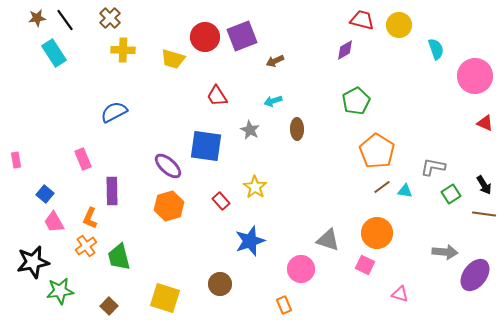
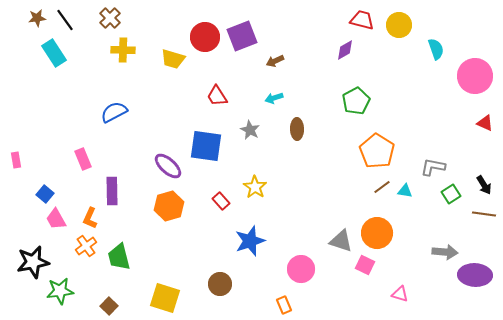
cyan arrow at (273, 101): moved 1 px right, 3 px up
pink trapezoid at (54, 222): moved 2 px right, 3 px up
gray triangle at (328, 240): moved 13 px right, 1 px down
purple ellipse at (475, 275): rotated 56 degrees clockwise
